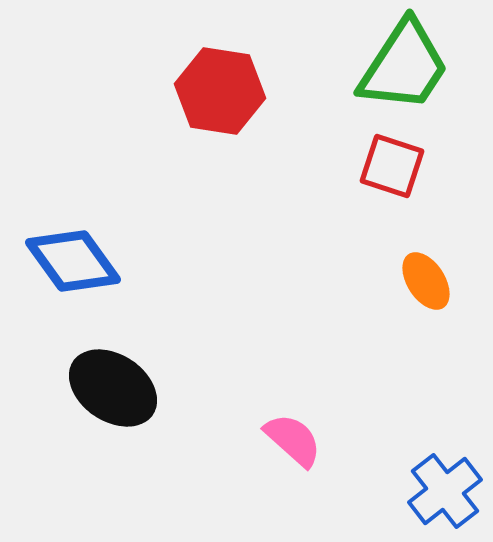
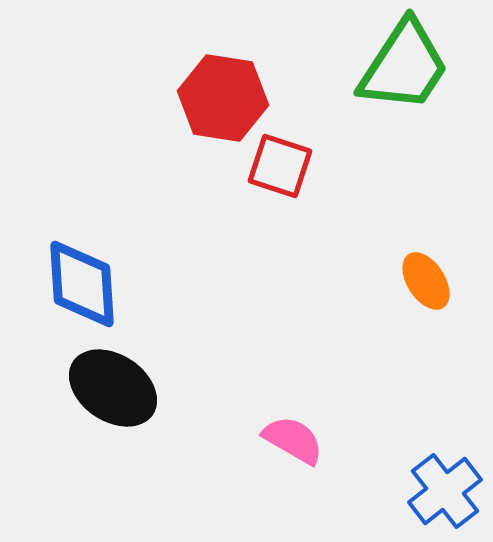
red hexagon: moved 3 px right, 7 px down
red square: moved 112 px left
blue diamond: moved 9 px right, 23 px down; rotated 32 degrees clockwise
pink semicircle: rotated 12 degrees counterclockwise
